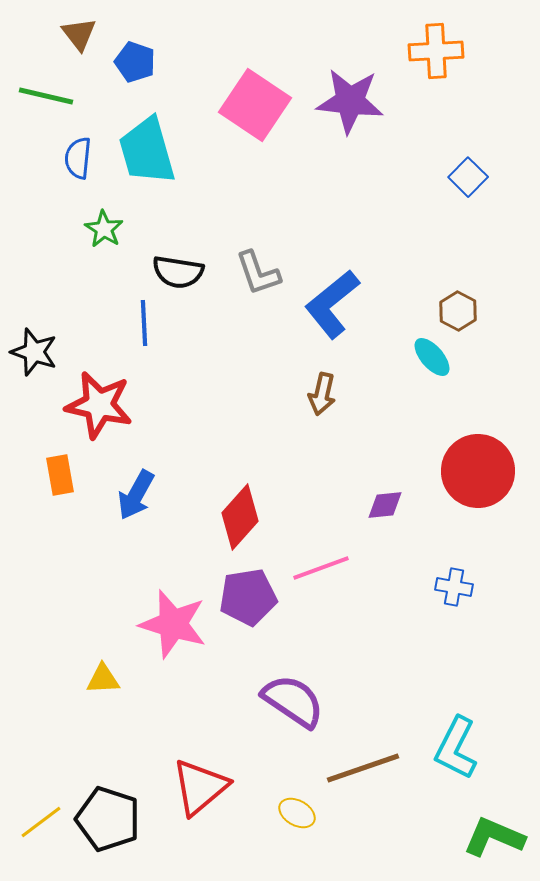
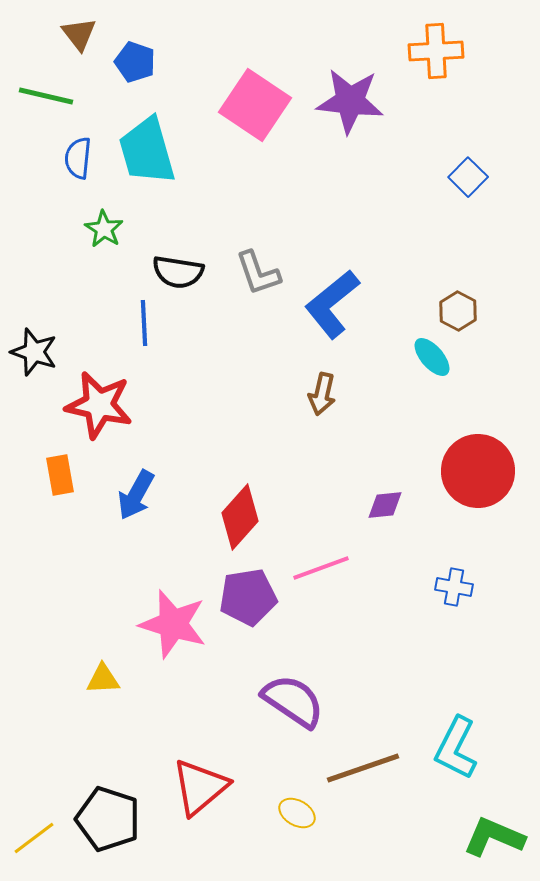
yellow line: moved 7 px left, 16 px down
